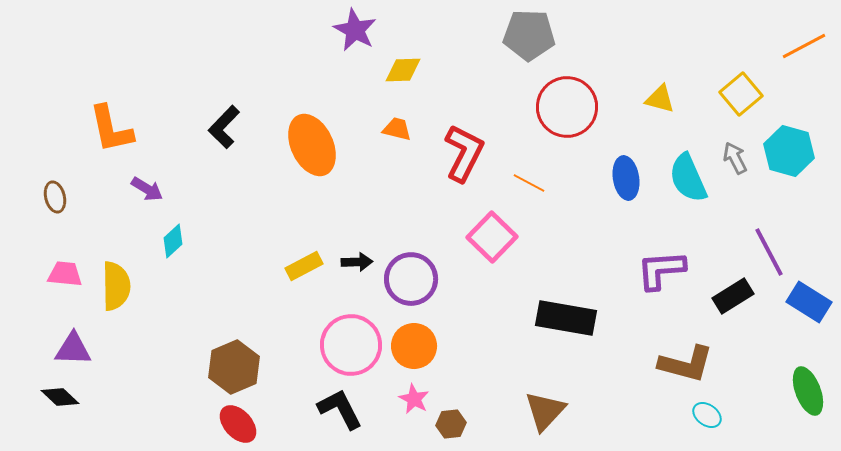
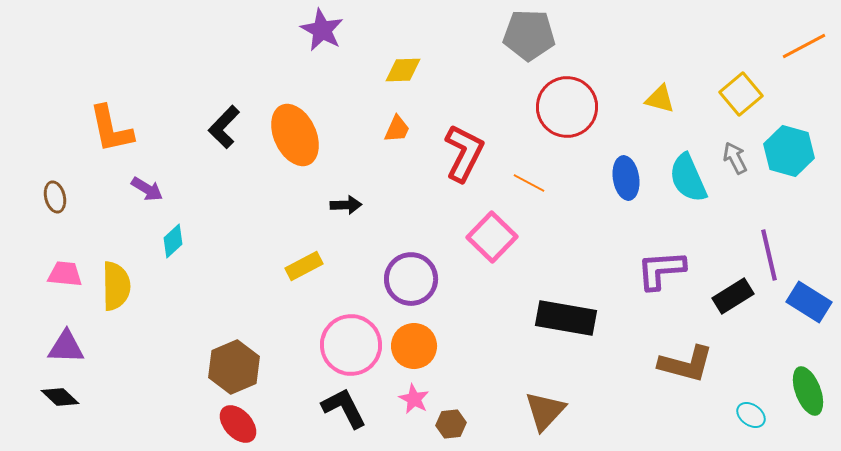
purple star at (355, 30): moved 33 px left
orange trapezoid at (397, 129): rotated 100 degrees clockwise
orange ellipse at (312, 145): moved 17 px left, 10 px up
purple line at (769, 252): moved 3 px down; rotated 15 degrees clockwise
black arrow at (357, 262): moved 11 px left, 57 px up
purple triangle at (73, 349): moved 7 px left, 2 px up
black L-shape at (340, 409): moved 4 px right, 1 px up
cyan ellipse at (707, 415): moved 44 px right
